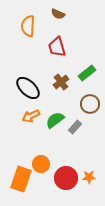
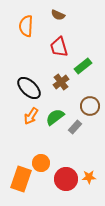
brown semicircle: moved 1 px down
orange semicircle: moved 2 px left
red trapezoid: moved 2 px right
green rectangle: moved 4 px left, 7 px up
black ellipse: moved 1 px right
brown circle: moved 2 px down
orange arrow: rotated 30 degrees counterclockwise
green semicircle: moved 3 px up
orange circle: moved 1 px up
red circle: moved 1 px down
